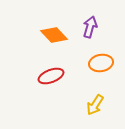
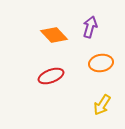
yellow arrow: moved 7 px right
